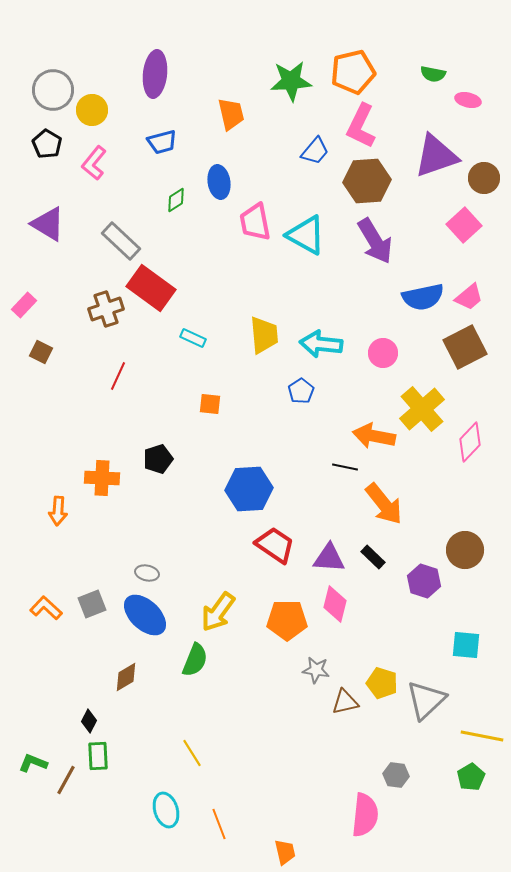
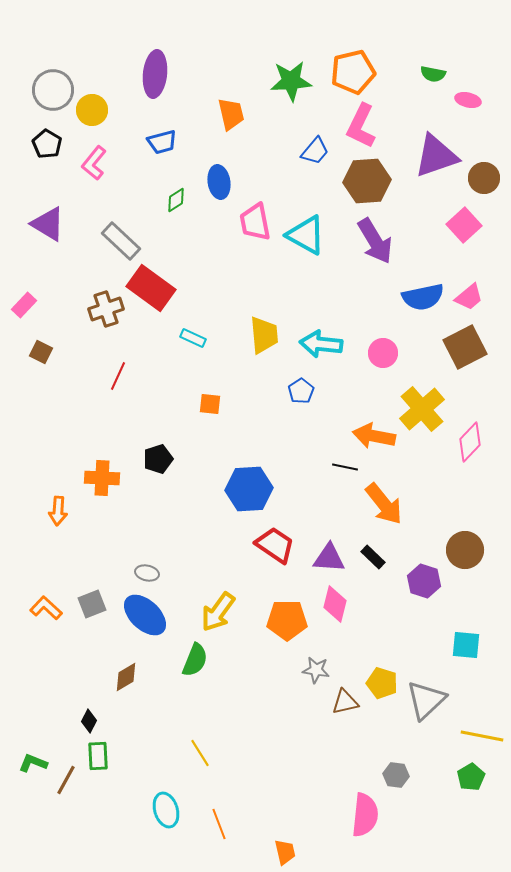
yellow line at (192, 753): moved 8 px right
